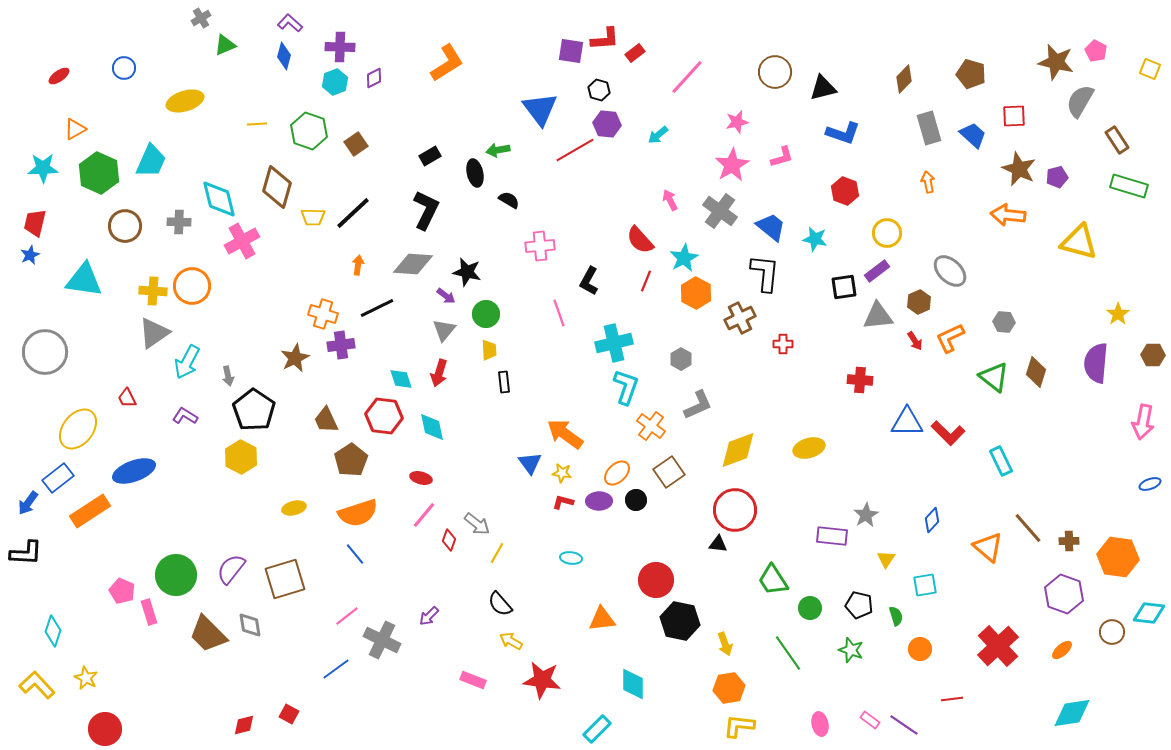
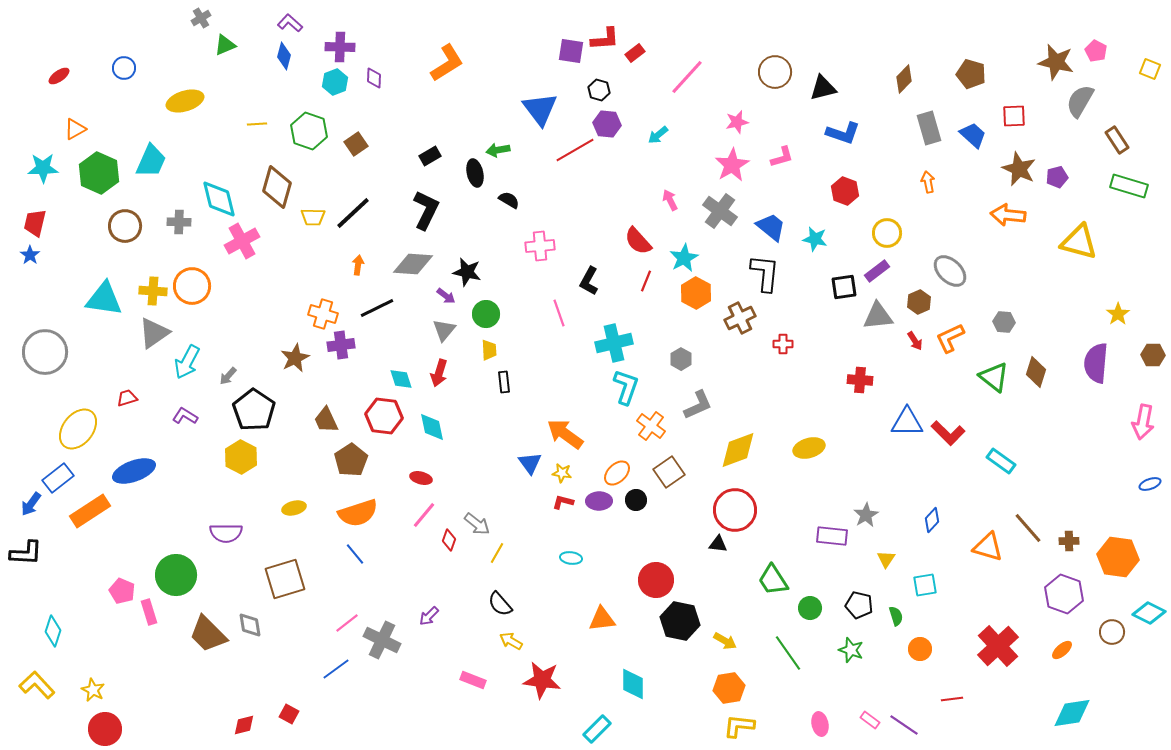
purple diamond at (374, 78): rotated 60 degrees counterclockwise
red semicircle at (640, 240): moved 2 px left, 1 px down
blue star at (30, 255): rotated 12 degrees counterclockwise
cyan triangle at (84, 280): moved 20 px right, 19 px down
gray arrow at (228, 376): rotated 54 degrees clockwise
red trapezoid at (127, 398): rotated 100 degrees clockwise
cyan rectangle at (1001, 461): rotated 28 degrees counterclockwise
blue arrow at (28, 503): moved 3 px right, 1 px down
orange triangle at (988, 547): rotated 24 degrees counterclockwise
purple semicircle at (231, 569): moved 5 px left, 36 px up; rotated 128 degrees counterclockwise
cyan diamond at (1149, 613): rotated 20 degrees clockwise
pink line at (347, 616): moved 7 px down
yellow arrow at (725, 644): moved 3 px up; rotated 40 degrees counterclockwise
yellow star at (86, 678): moved 7 px right, 12 px down
